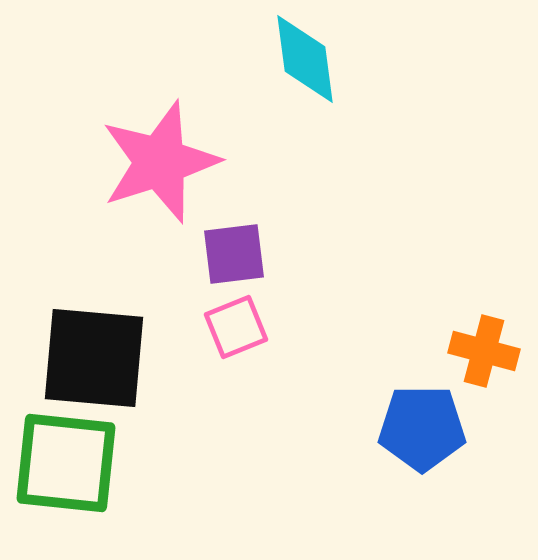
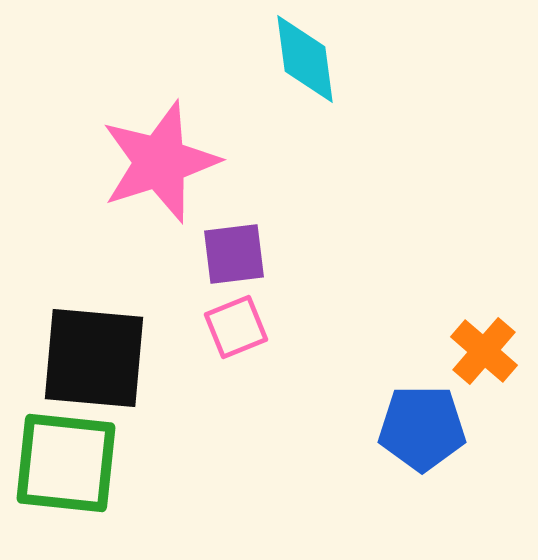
orange cross: rotated 26 degrees clockwise
